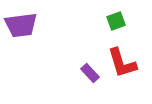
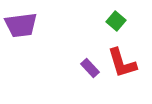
green square: rotated 30 degrees counterclockwise
purple rectangle: moved 5 px up
